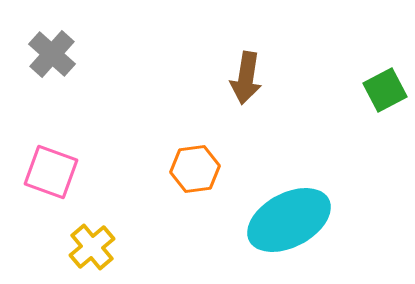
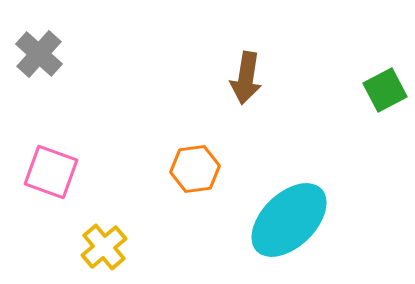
gray cross: moved 13 px left
cyan ellipse: rotated 16 degrees counterclockwise
yellow cross: moved 12 px right
